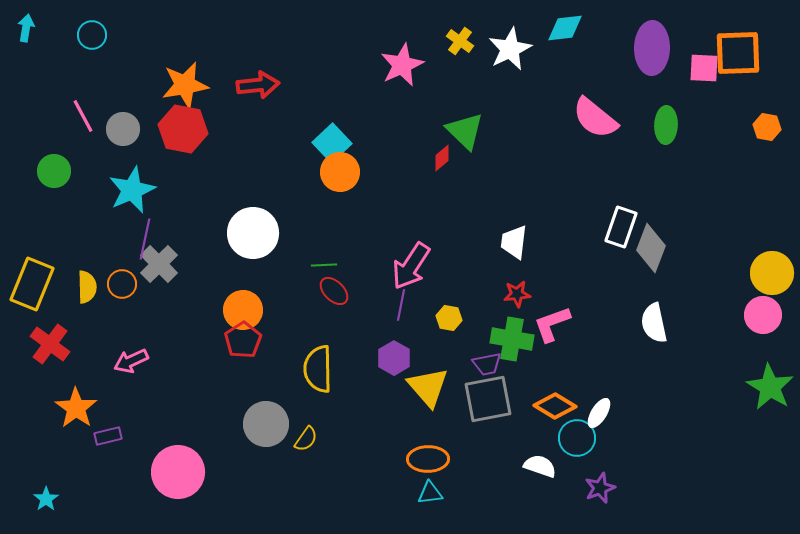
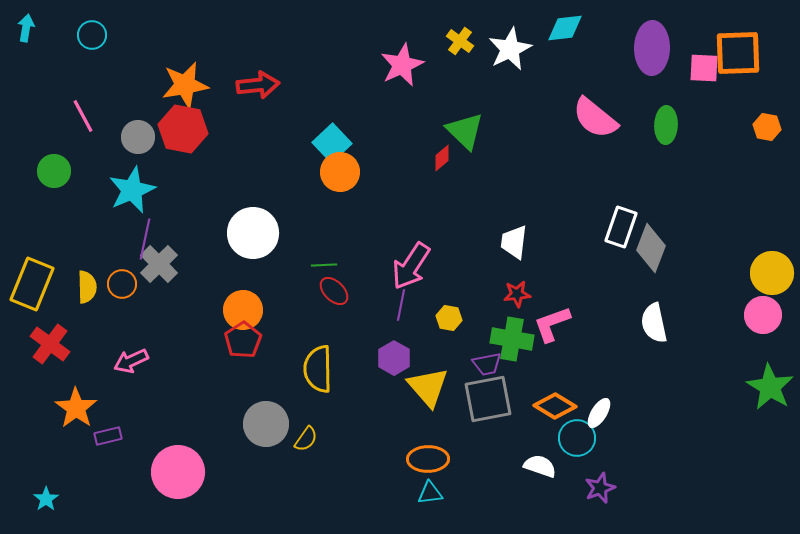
gray circle at (123, 129): moved 15 px right, 8 px down
